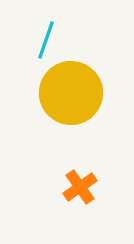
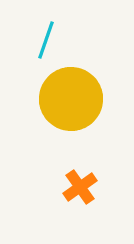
yellow circle: moved 6 px down
